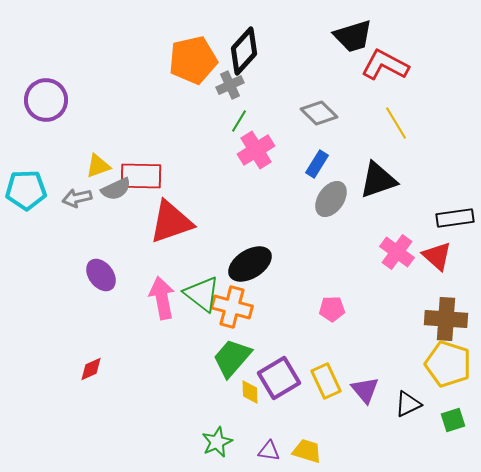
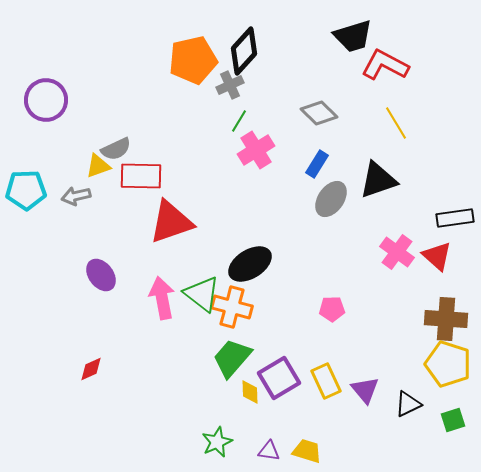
gray semicircle at (116, 189): moved 40 px up
gray arrow at (77, 198): moved 1 px left, 2 px up
